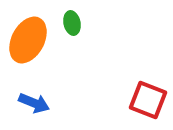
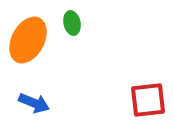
red square: rotated 27 degrees counterclockwise
